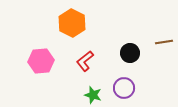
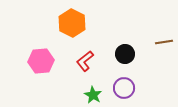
black circle: moved 5 px left, 1 px down
green star: rotated 12 degrees clockwise
